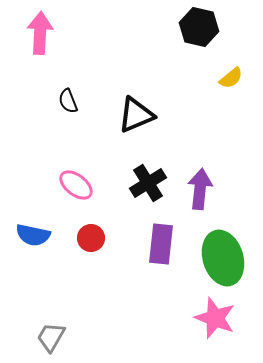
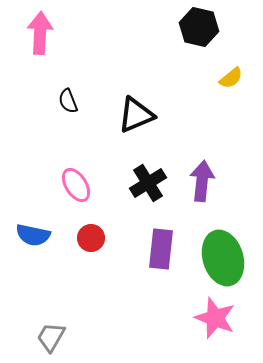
pink ellipse: rotated 20 degrees clockwise
purple arrow: moved 2 px right, 8 px up
purple rectangle: moved 5 px down
